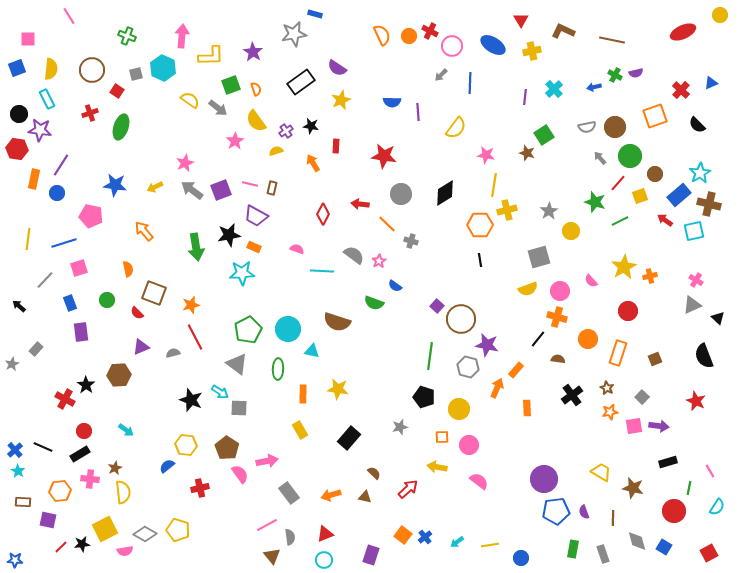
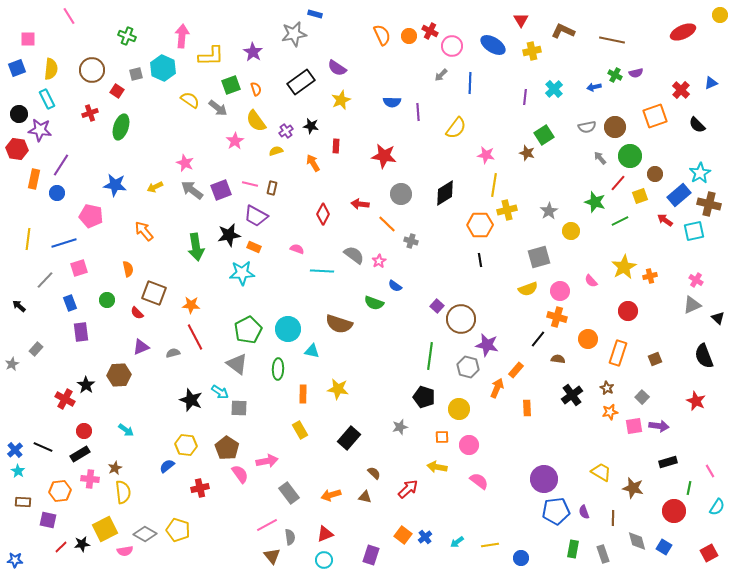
pink star at (185, 163): rotated 24 degrees counterclockwise
orange star at (191, 305): rotated 18 degrees clockwise
brown semicircle at (337, 322): moved 2 px right, 2 px down
